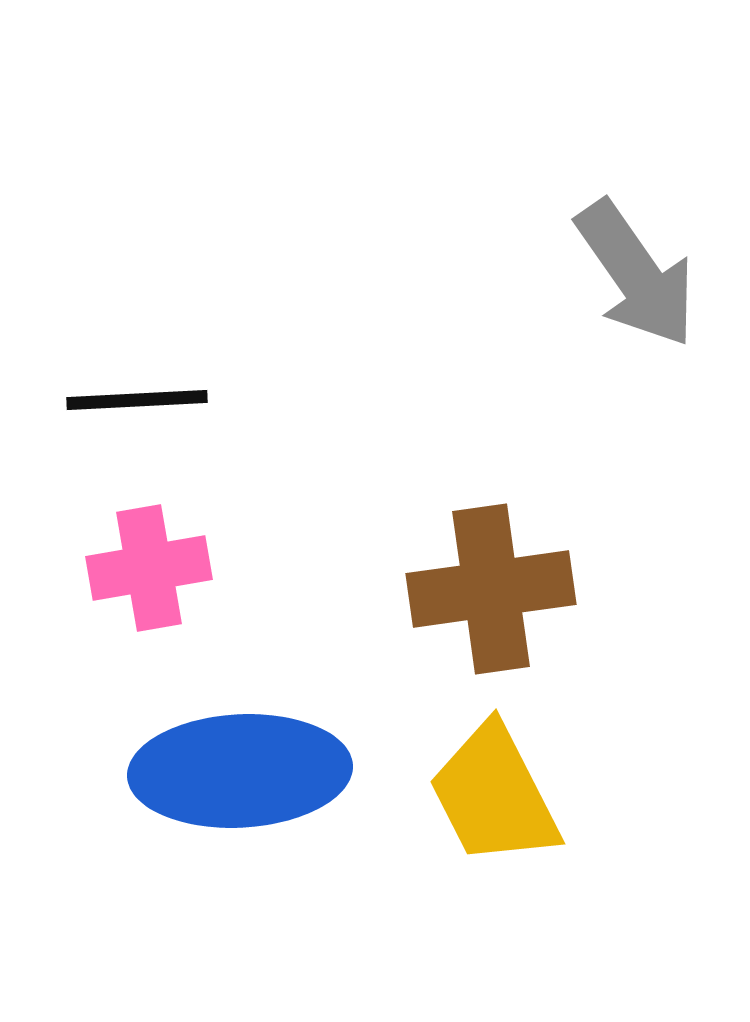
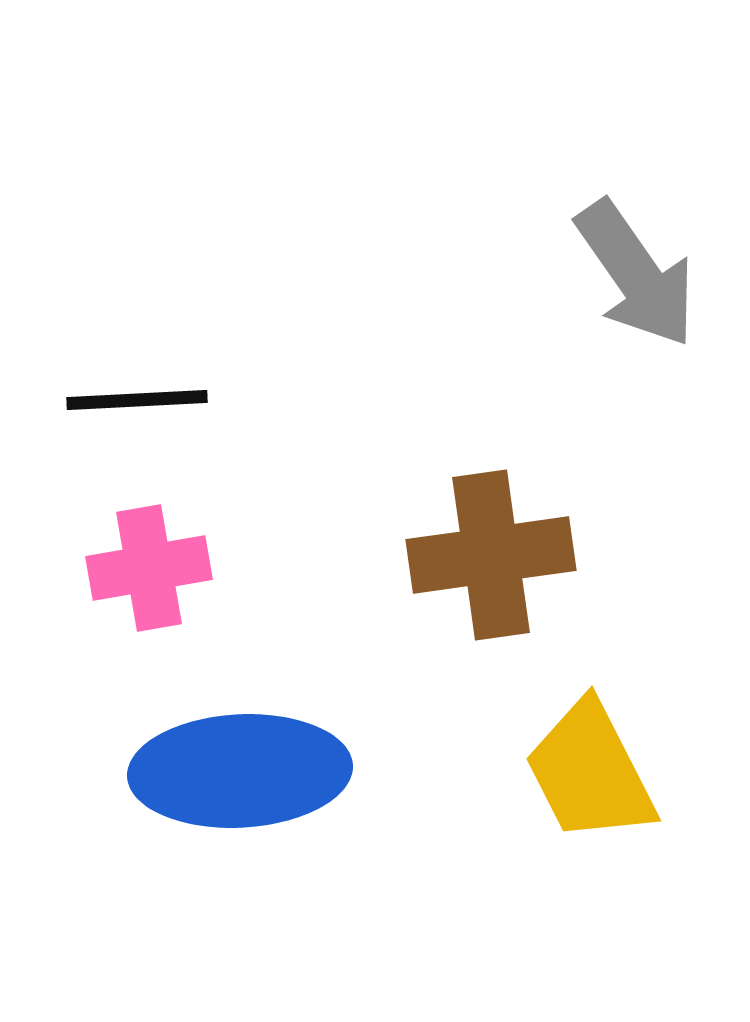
brown cross: moved 34 px up
yellow trapezoid: moved 96 px right, 23 px up
